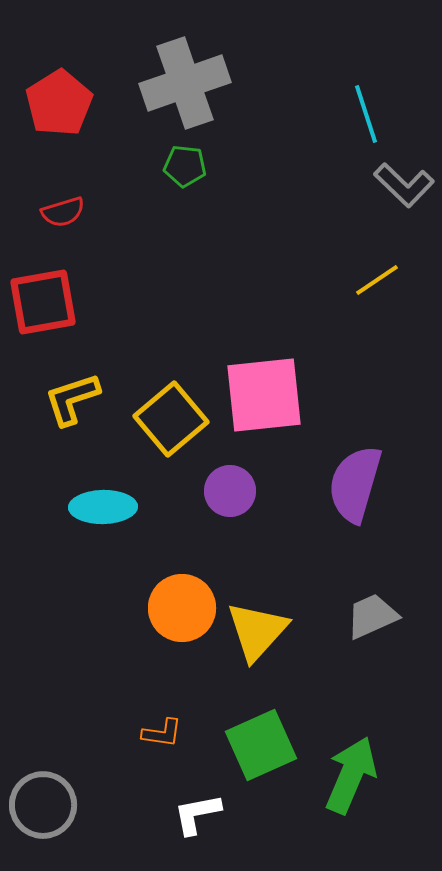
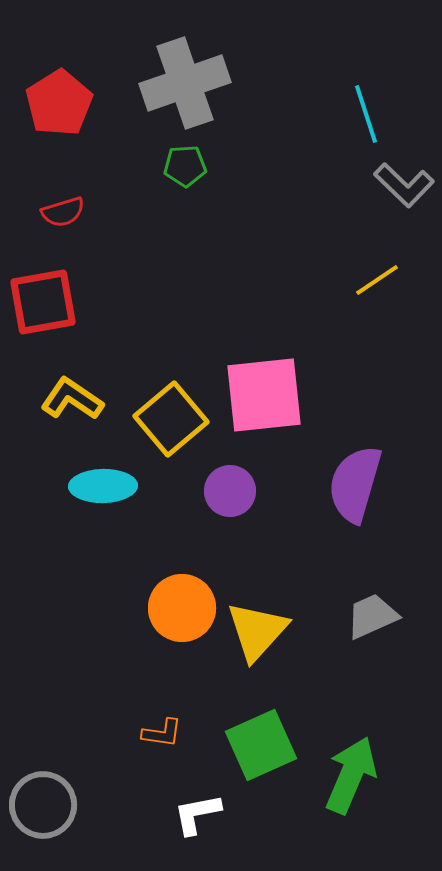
green pentagon: rotated 9 degrees counterclockwise
yellow L-shape: rotated 52 degrees clockwise
cyan ellipse: moved 21 px up
